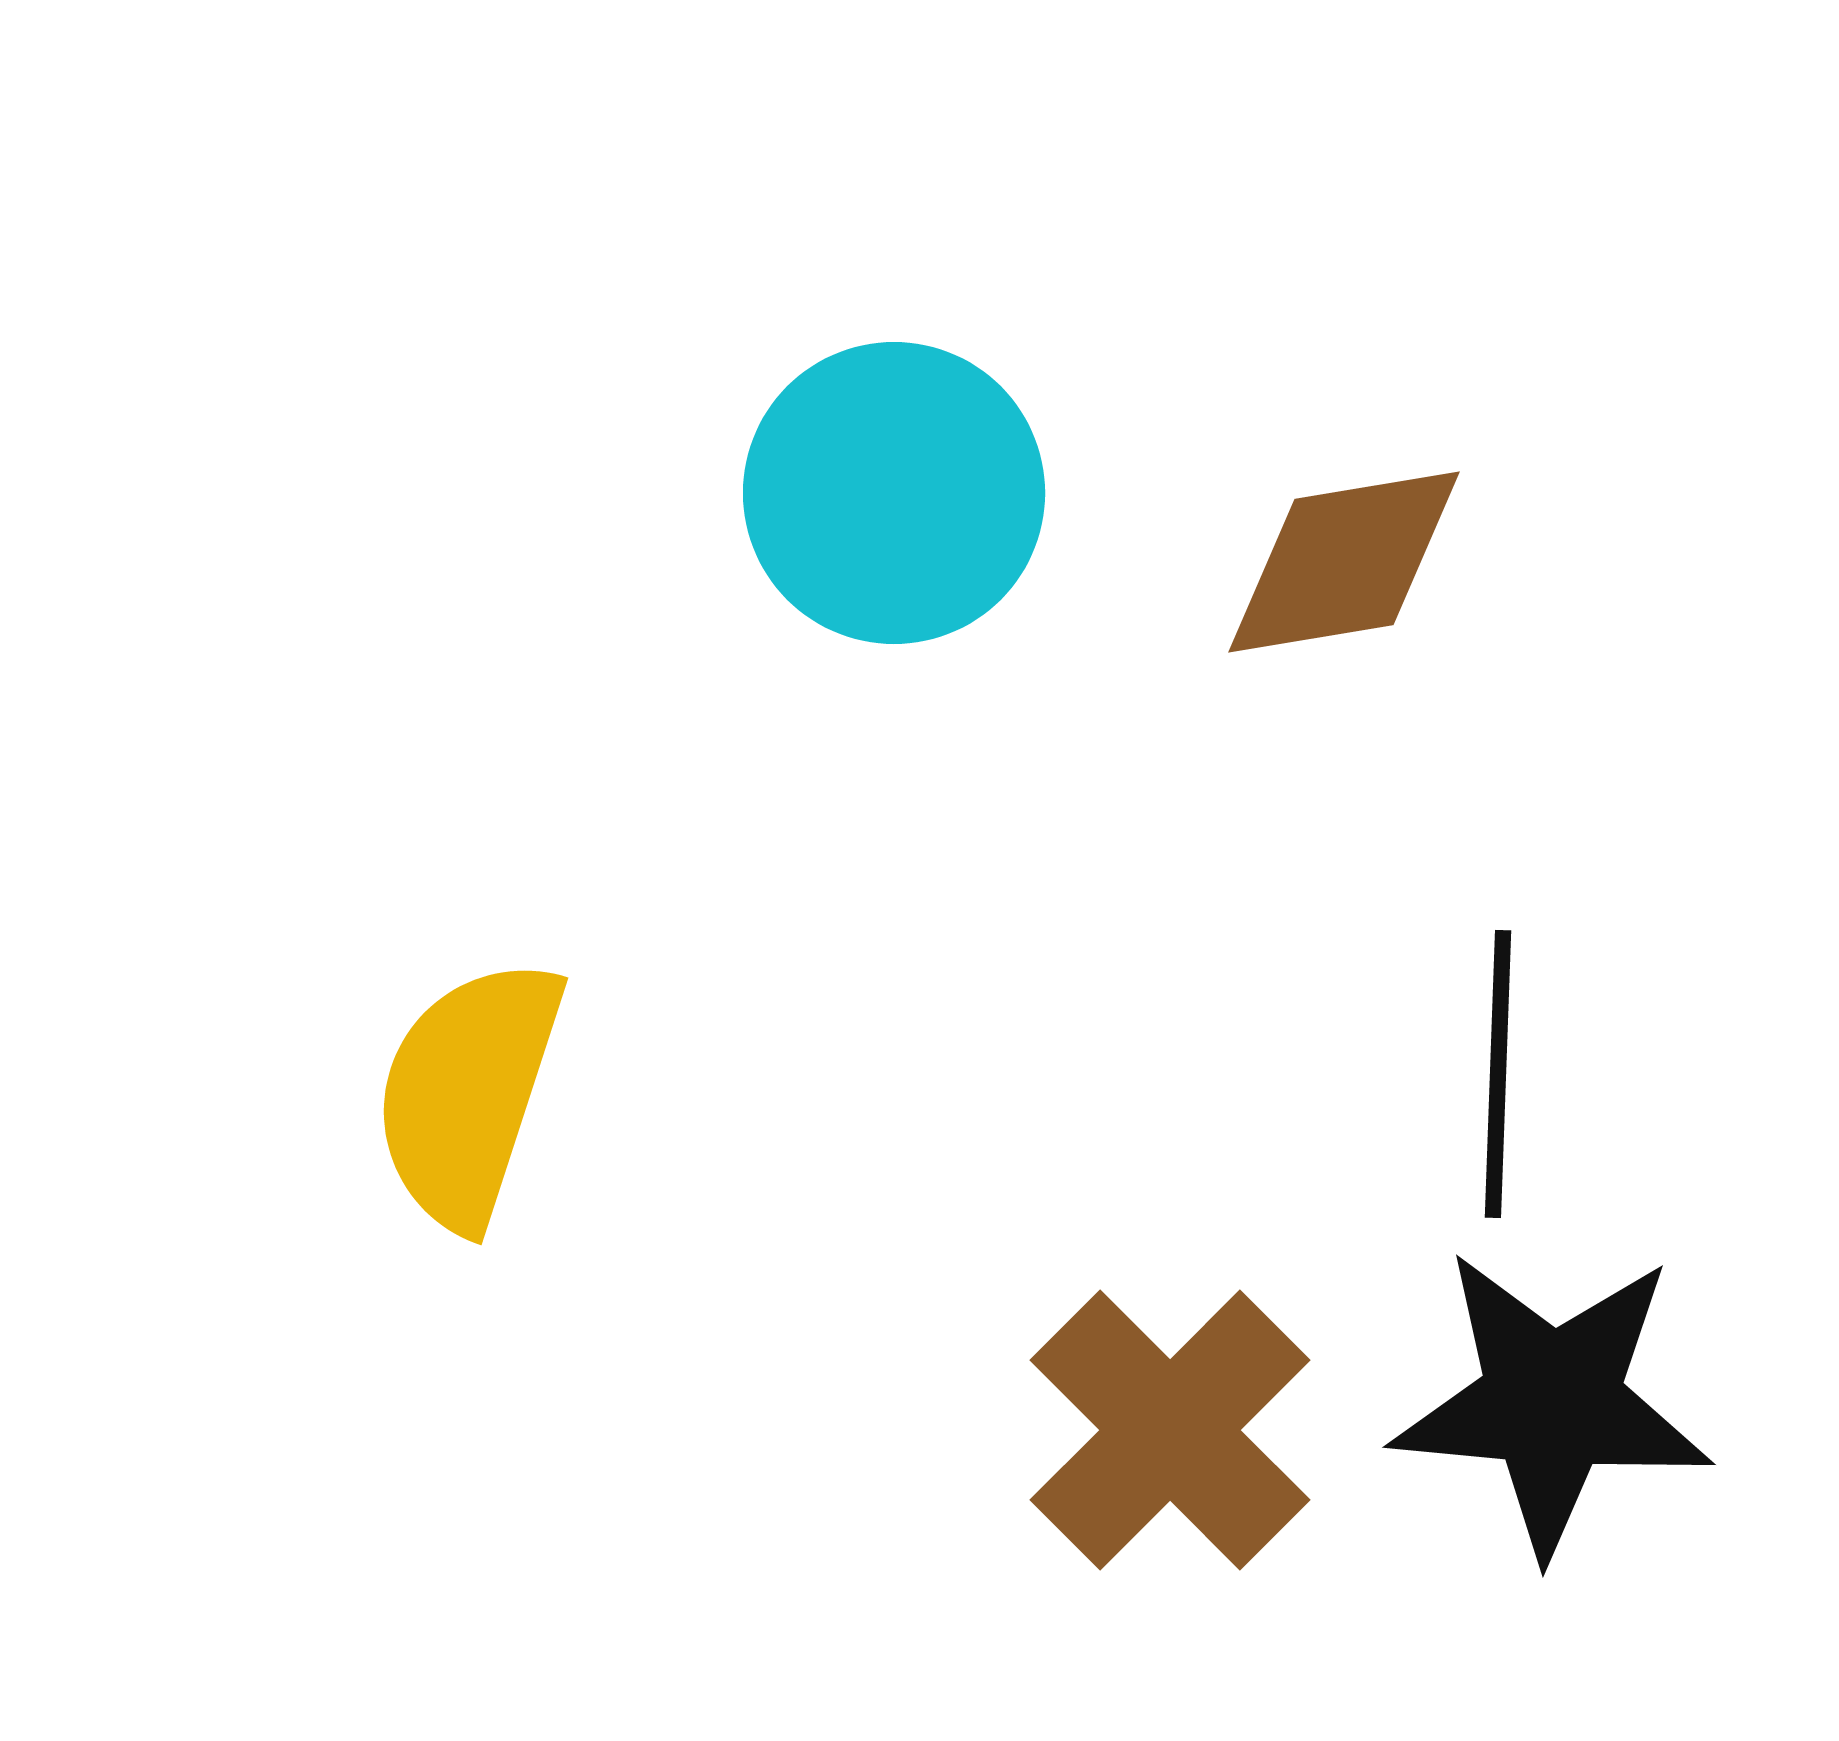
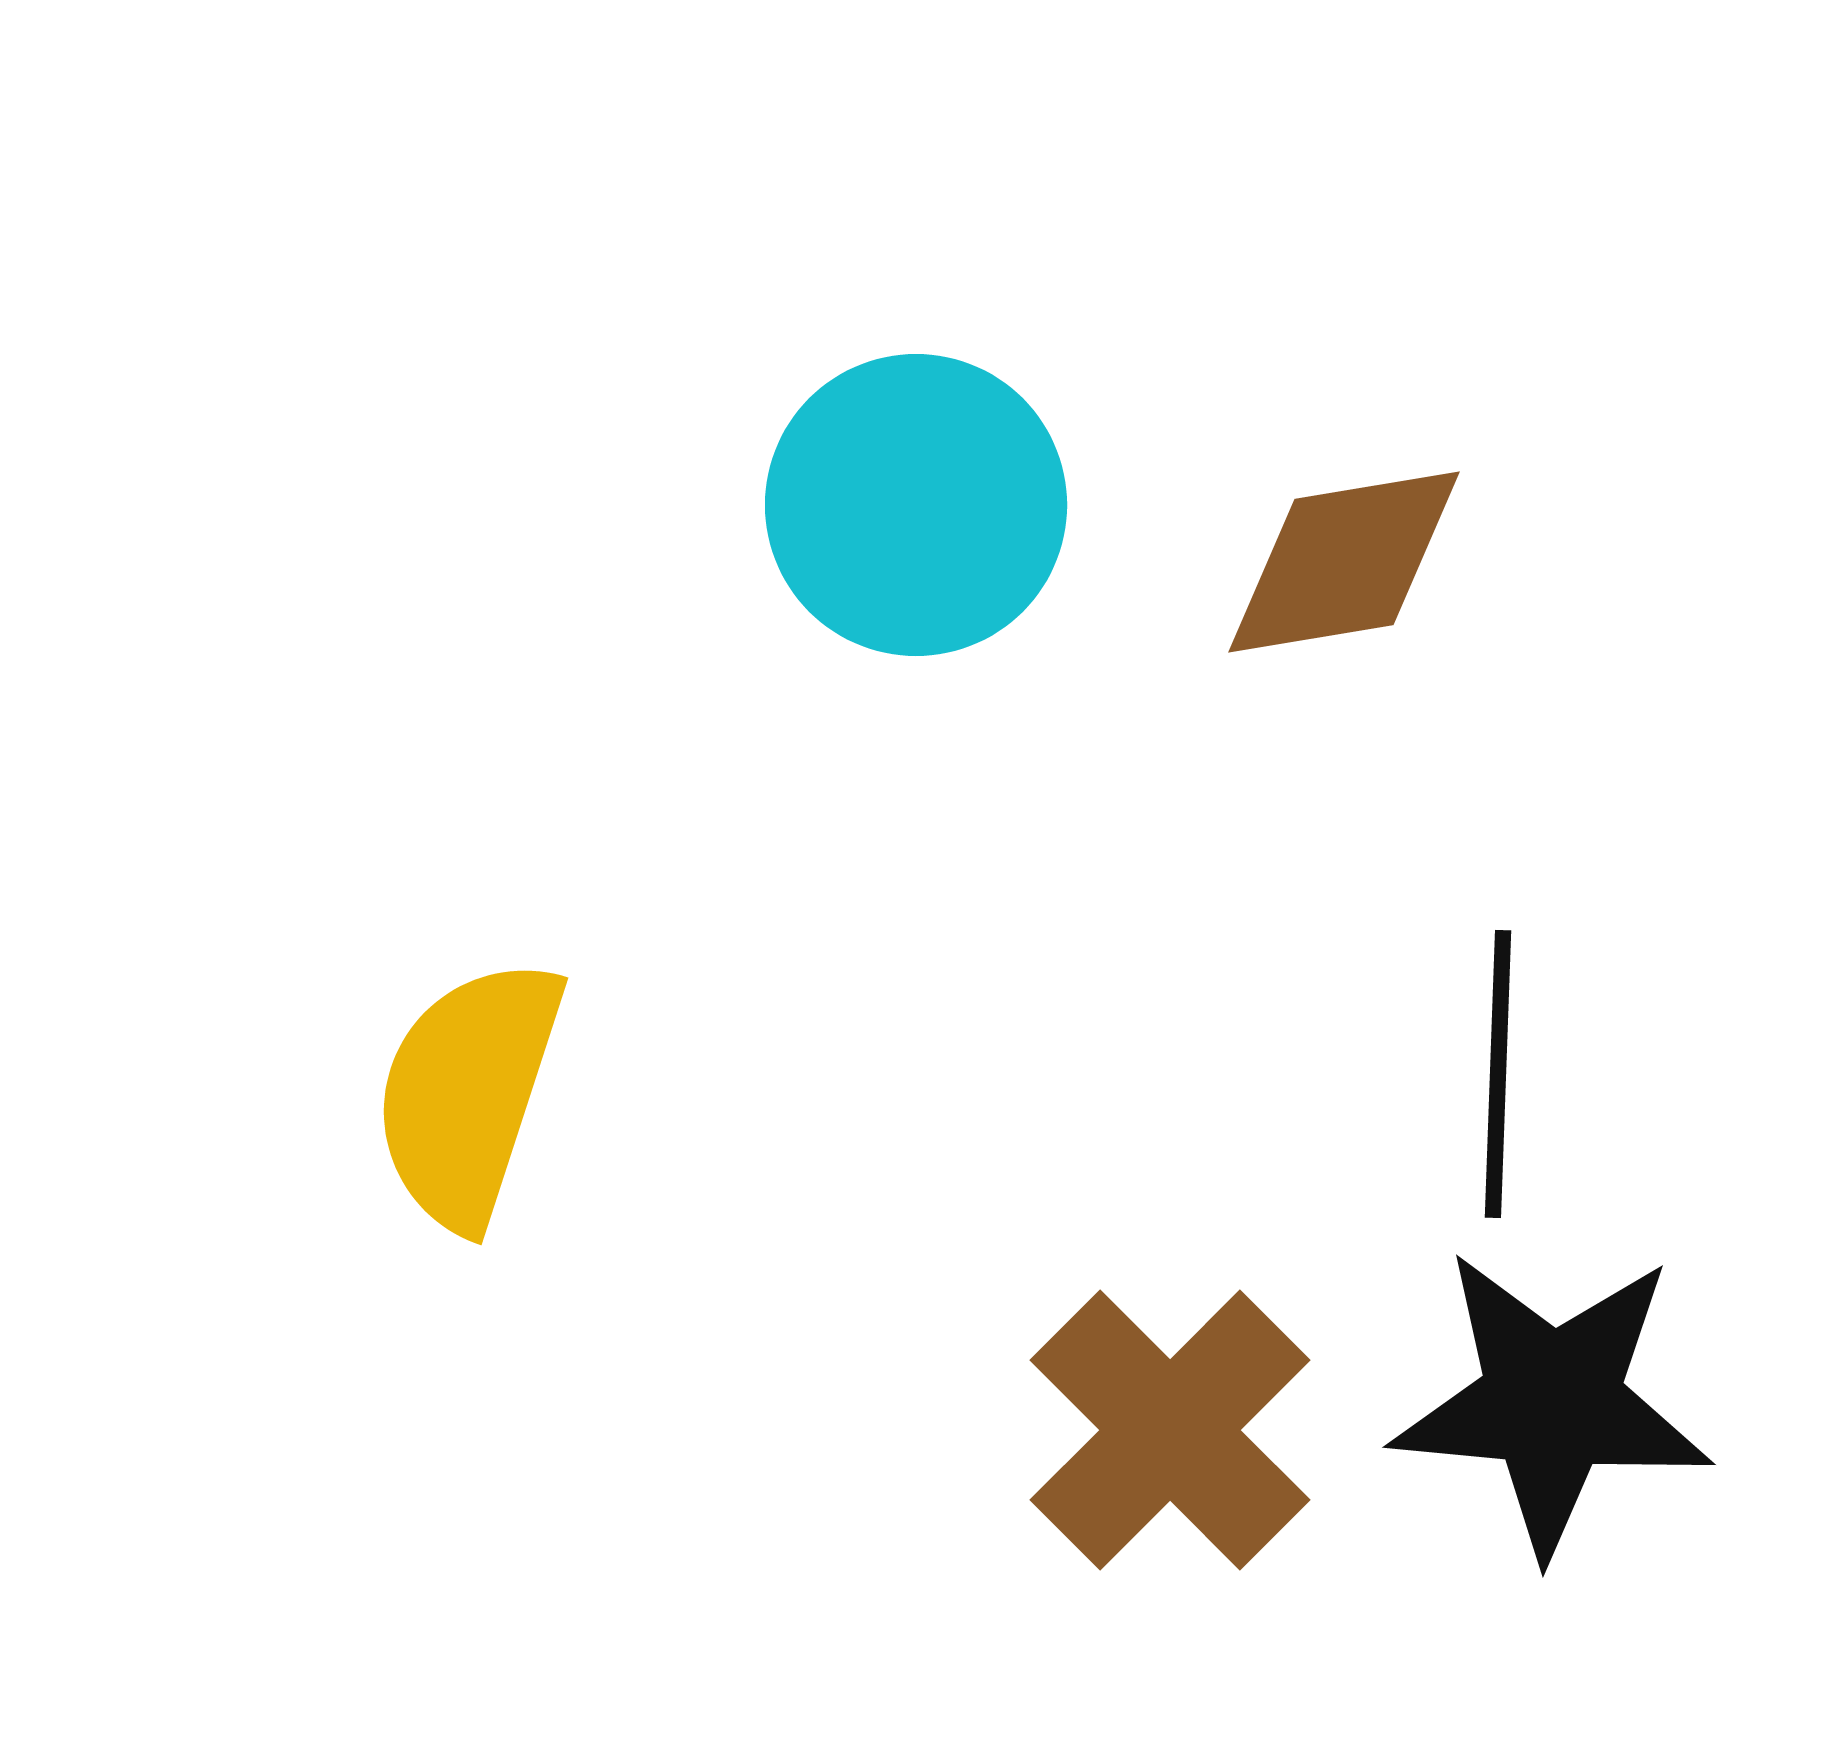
cyan circle: moved 22 px right, 12 px down
